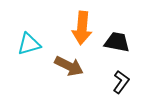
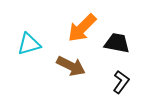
orange arrow: rotated 40 degrees clockwise
black trapezoid: moved 1 px down
brown arrow: moved 2 px right
